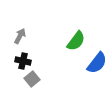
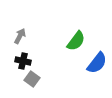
gray square: rotated 14 degrees counterclockwise
